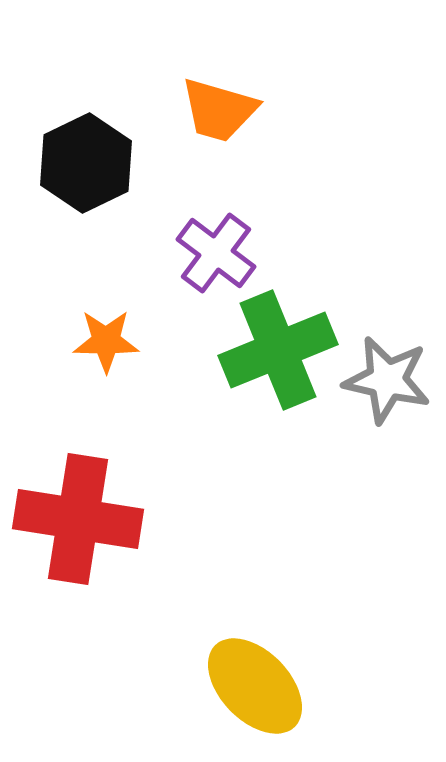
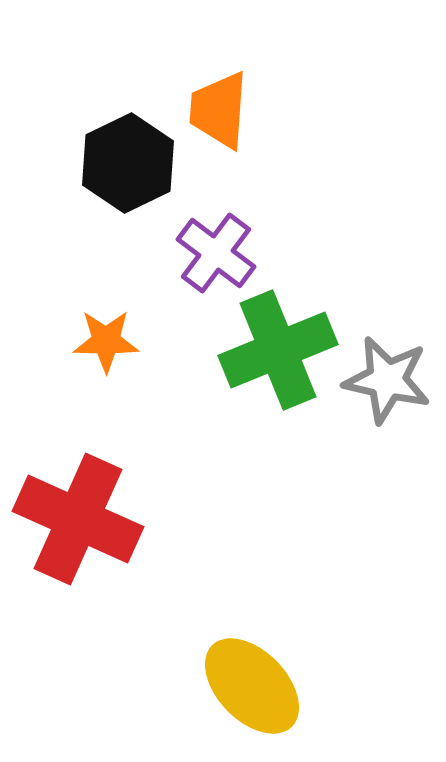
orange trapezoid: rotated 78 degrees clockwise
black hexagon: moved 42 px right
red cross: rotated 15 degrees clockwise
yellow ellipse: moved 3 px left
